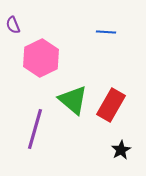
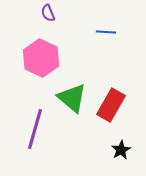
purple semicircle: moved 35 px right, 12 px up
pink hexagon: rotated 9 degrees counterclockwise
green triangle: moved 1 px left, 2 px up
